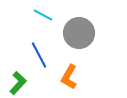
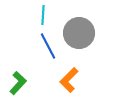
cyan line: rotated 66 degrees clockwise
blue line: moved 9 px right, 9 px up
orange L-shape: moved 3 px down; rotated 15 degrees clockwise
